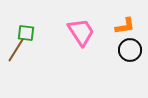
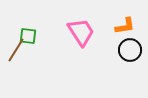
green square: moved 2 px right, 3 px down
